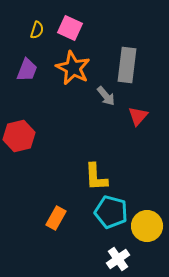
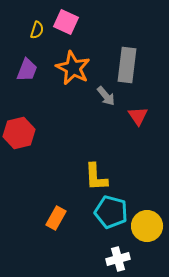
pink square: moved 4 px left, 6 px up
red triangle: rotated 15 degrees counterclockwise
red hexagon: moved 3 px up
white cross: rotated 20 degrees clockwise
